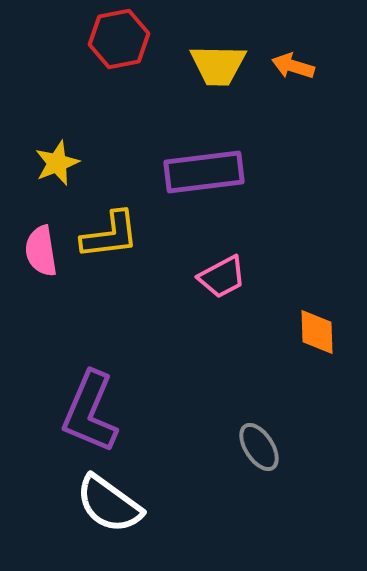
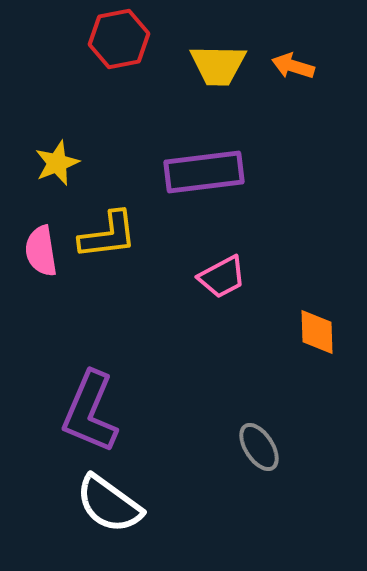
yellow L-shape: moved 2 px left
